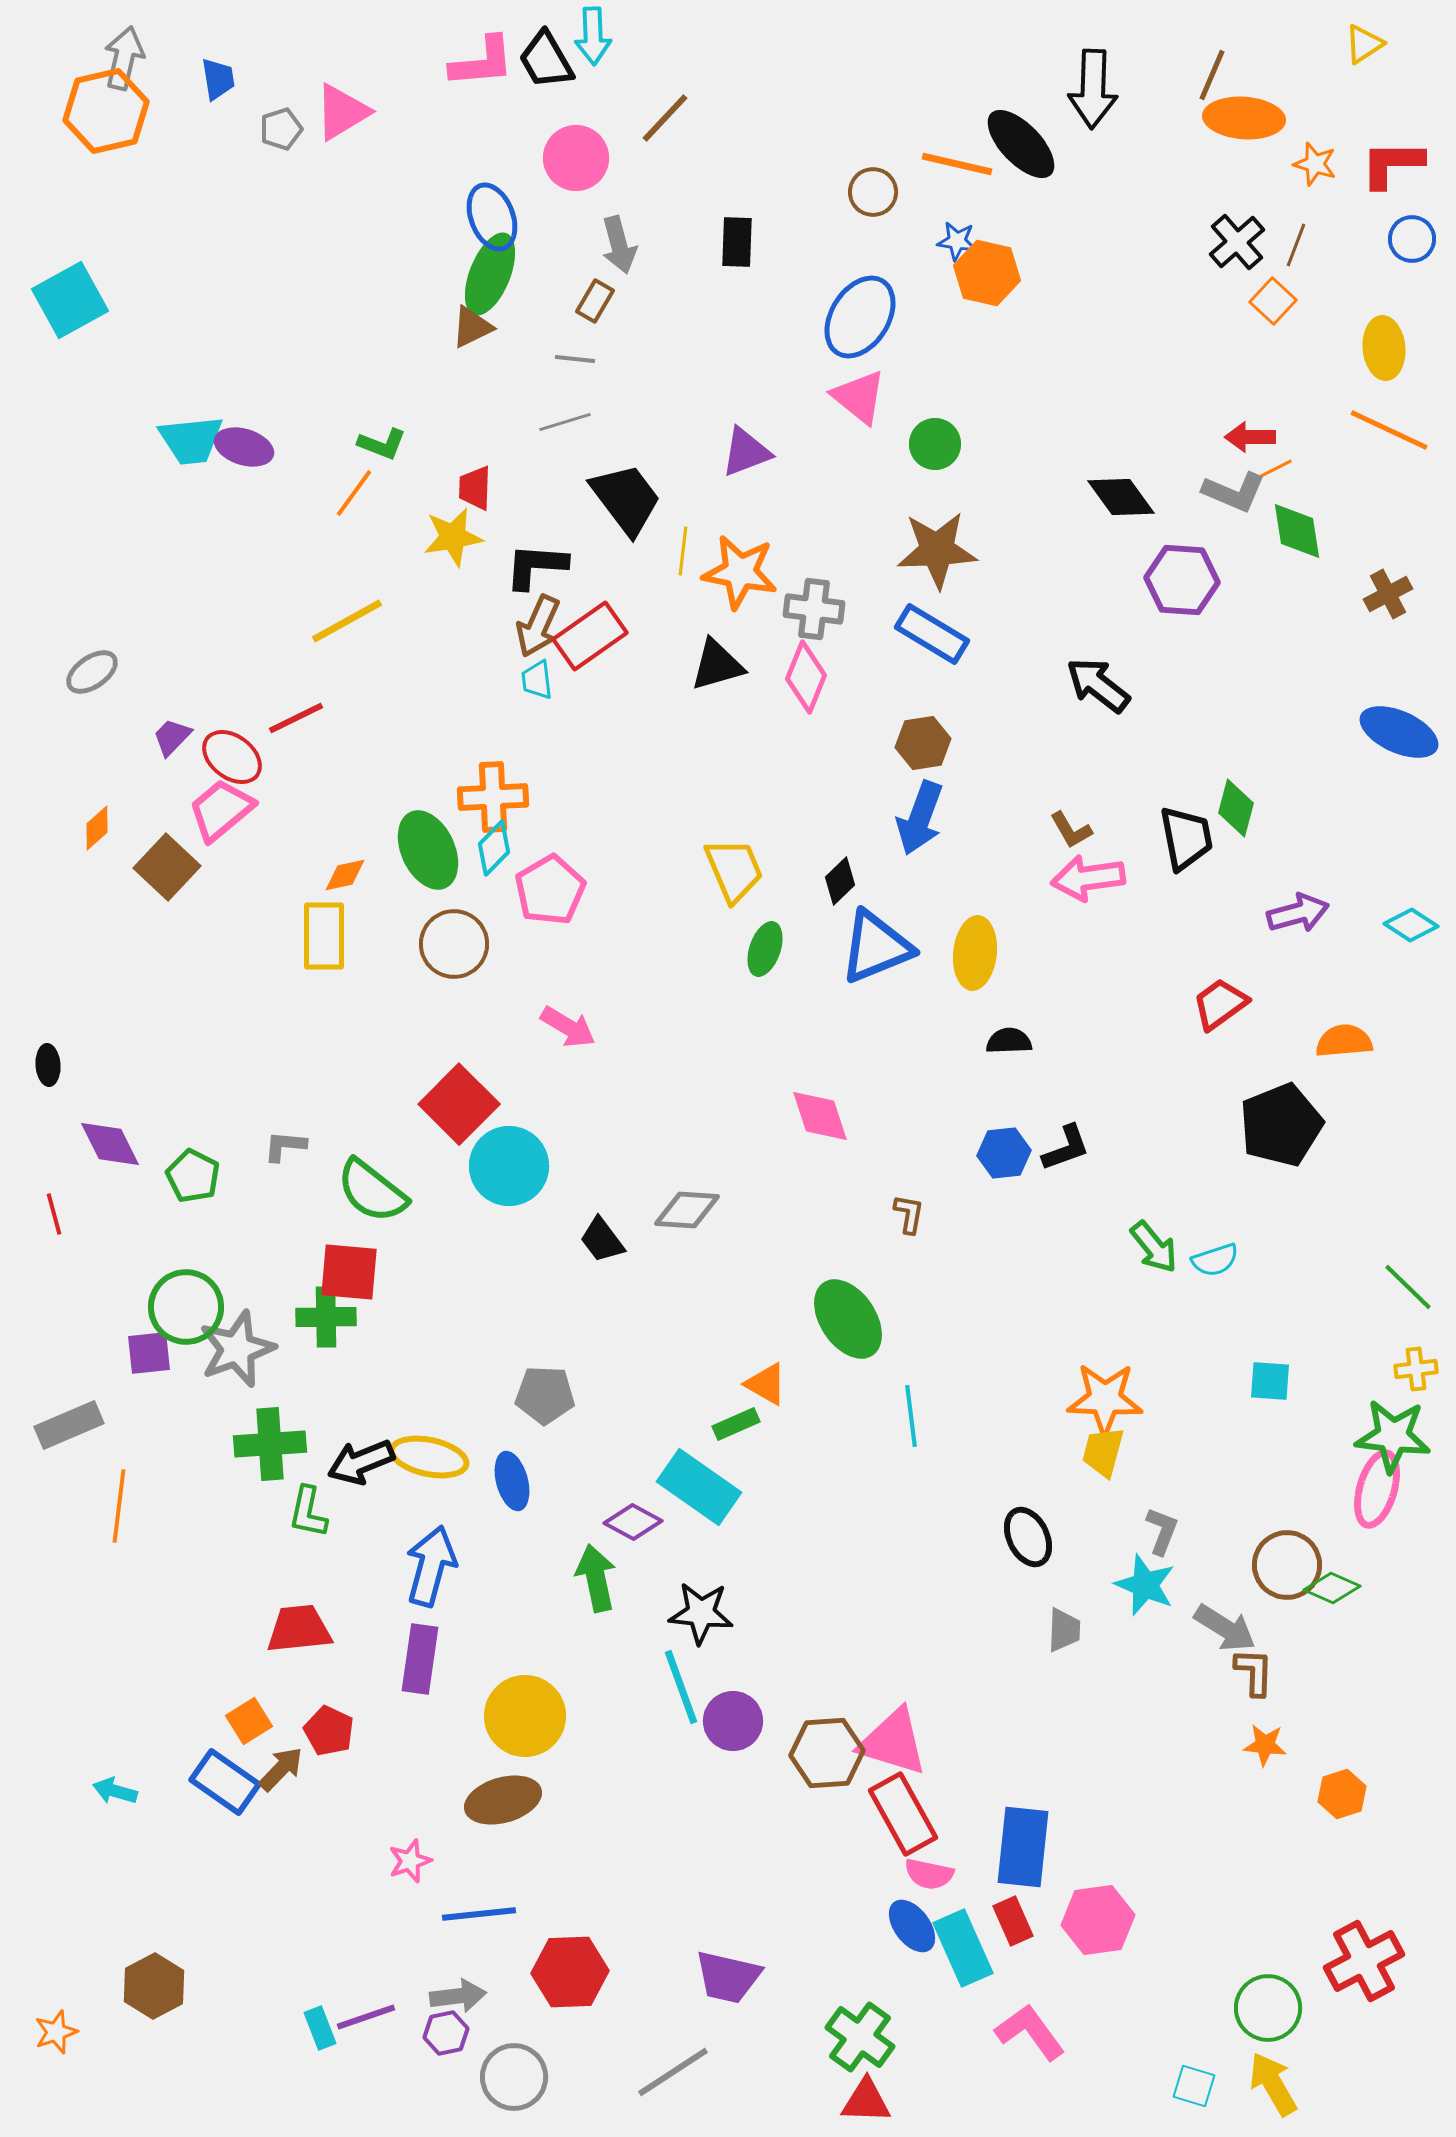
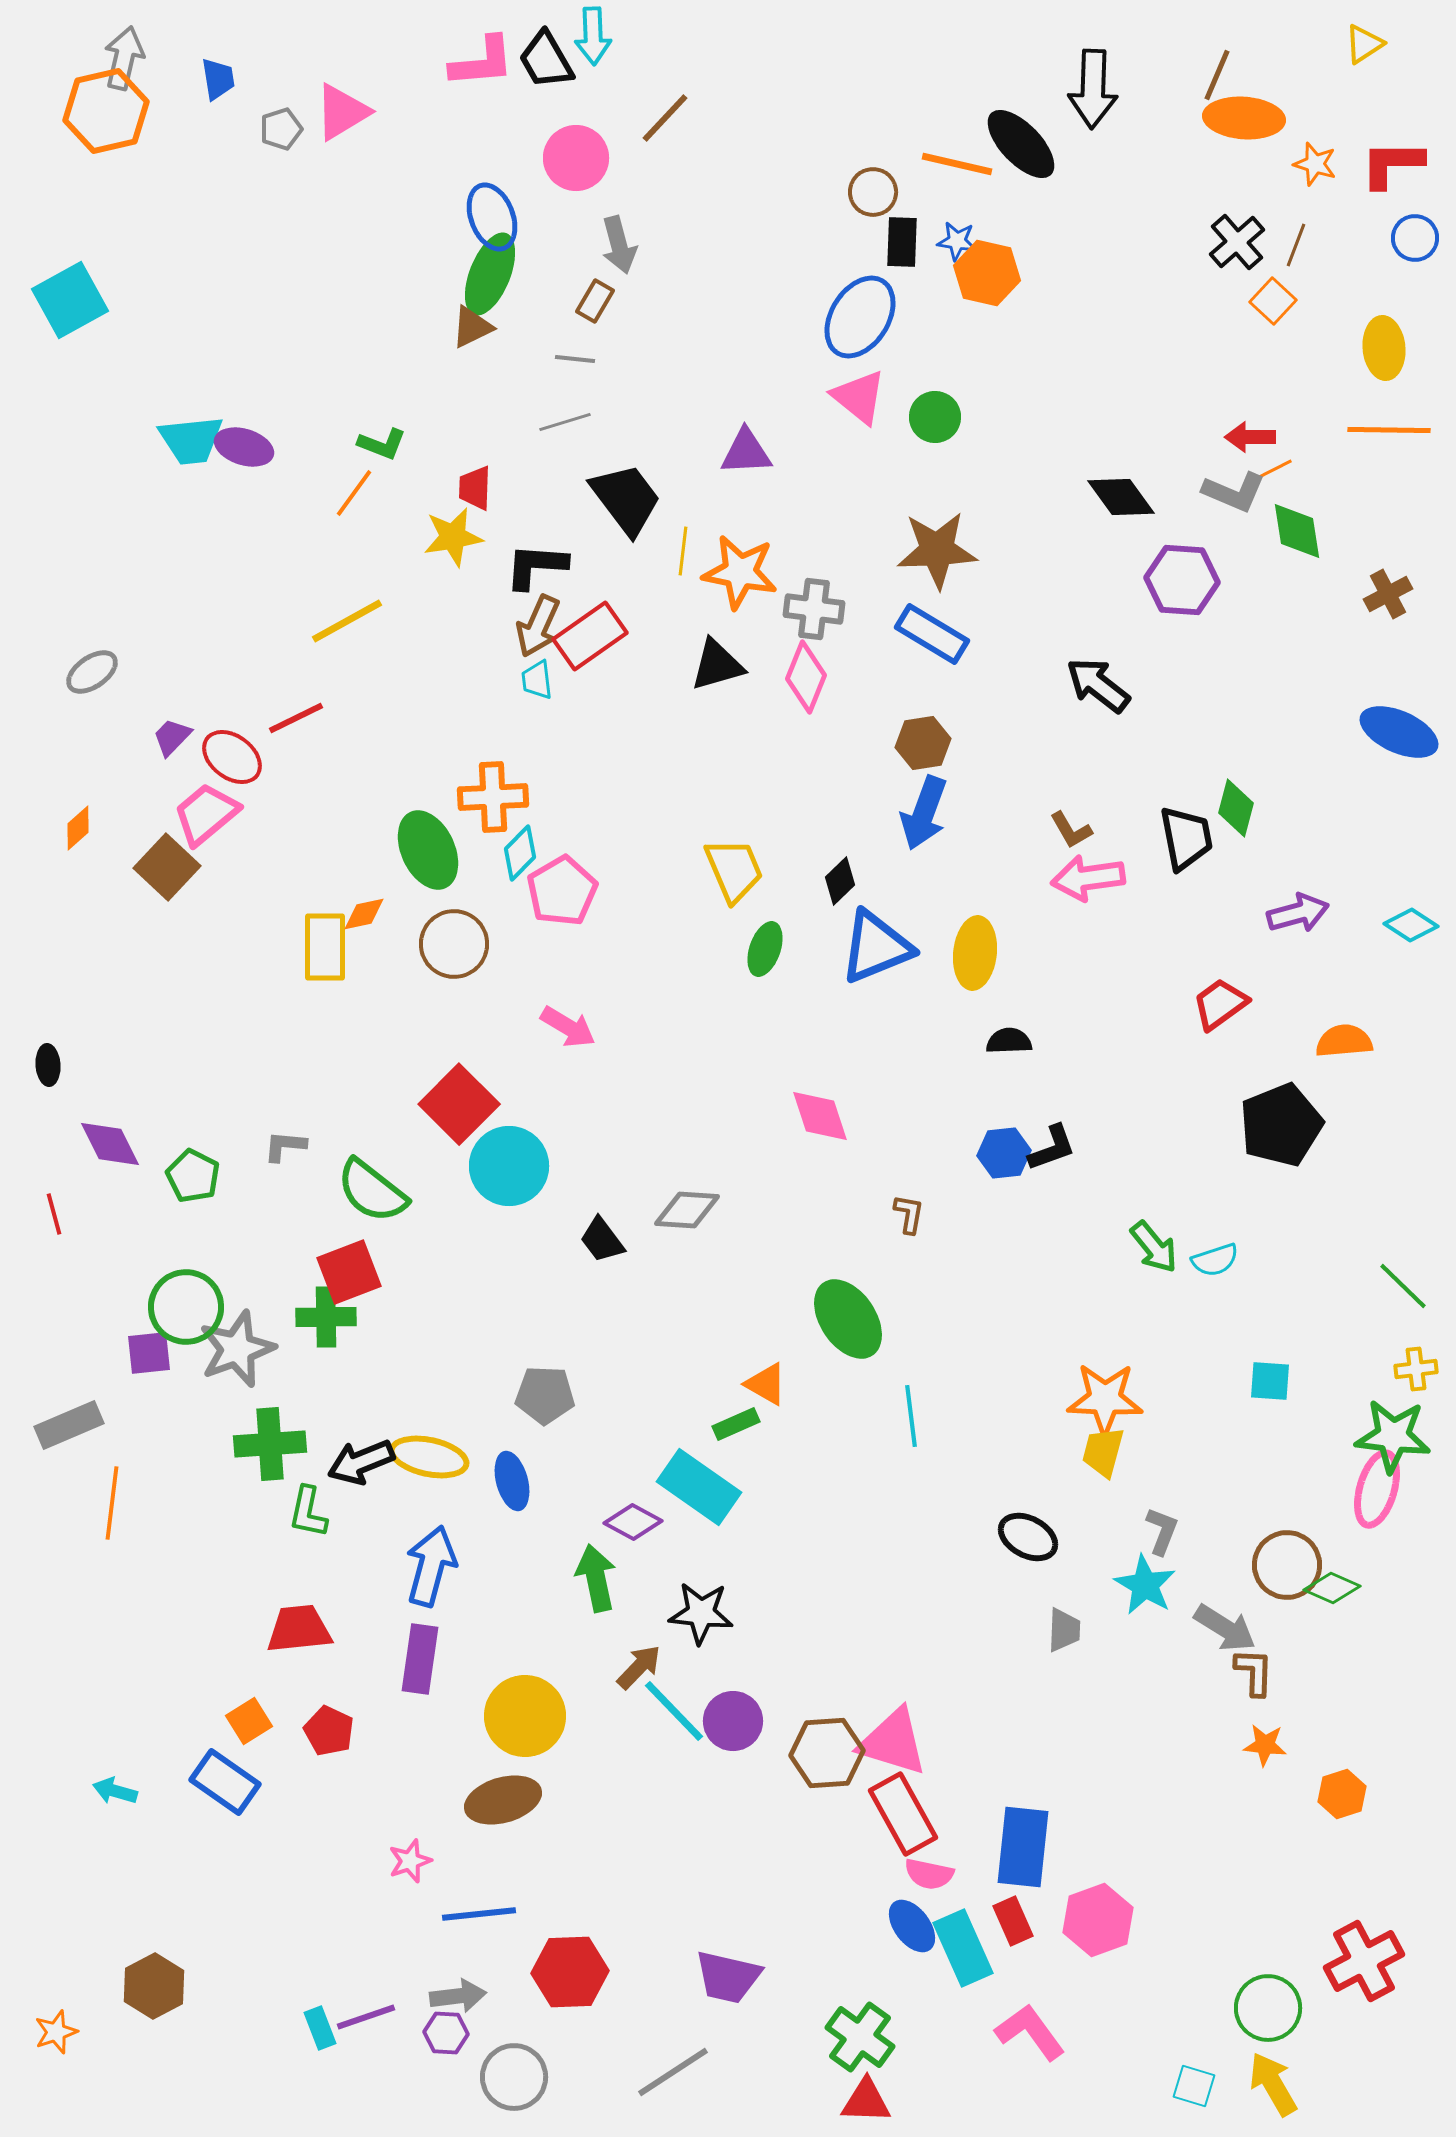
brown line at (1212, 75): moved 5 px right
blue circle at (1412, 239): moved 3 px right, 1 px up
black rectangle at (737, 242): moved 165 px right
orange line at (1389, 430): rotated 24 degrees counterclockwise
green circle at (935, 444): moved 27 px up
purple triangle at (746, 452): rotated 18 degrees clockwise
pink trapezoid at (221, 810): moved 15 px left, 4 px down
blue arrow at (920, 818): moved 4 px right, 5 px up
orange diamond at (97, 828): moved 19 px left
cyan diamond at (494, 848): moved 26 px right, 5 px down
orange diamond at (345, 875): moved 19 px right, 39 px down
pink pentagon at (550, 890): moved 12 px right, 1 px down
yellow rectangle at (324, 936): moved 1 px right, 11 px down
black L-shape at (1066, 1148): moved 14 px left
red square at (349, 1272): rotated 26 degrees counterclockwise
green line at (1408, 1287): moved 5 px left, 1 px up
orange line at (119, 1506): moved 7 px left, 3 px up
black ellipse at (1028, 1537): rotated 36 degrees counterclockwise
cyan star at (1145, 1585): rotated 8 degrees clockwise
cyan line at (681, 1687): moved 7 px left, 24 px down; rotated 24 degrees counterclockwise
brown arrow at (281, 1769): moved 358 px right, 102 px up
pink hexagon at (1098, 1920): rotated 12 degrees counterclockwise
purple hexagon at (446, 2033): rotated 15 degrees clockwise
